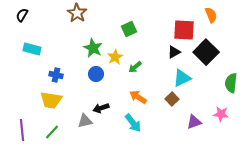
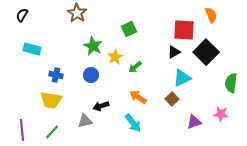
green star: moved 2 px up
blue circle: moved 5 px left, 1 px down
black arrow: moved 2 px up
